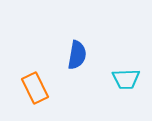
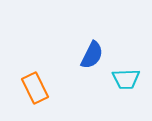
blue semicircle: moved 15 px right; rotated 16 degrees clockwise
